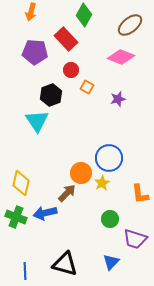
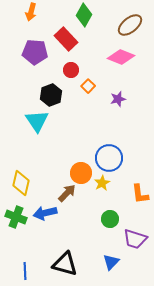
orange square: moved 1 px right, 1 px up; rotated 16 degrees clockwise
